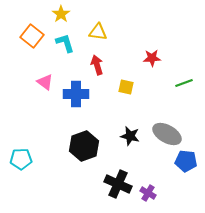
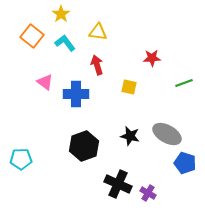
cyan L-shape: rotated 20 degrees counterclockwise
yellow square: moved 3 px right
blue pentagon: moved 1 px left, 2 px down; rotated 10 degrees clockwise
